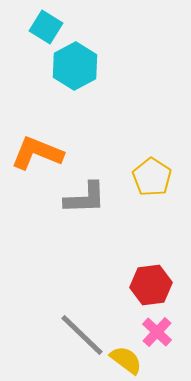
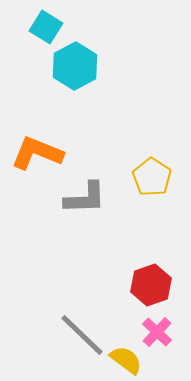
red hexagon: rotated 12 degrees counterclockwise
